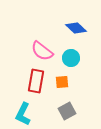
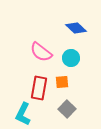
pink semicircle: moved 1 px left, 1 px down
red rectangle: moved 3 px right, 7 px down
gray square: moved 2 px up; rotated 18 degrees counterclockwise
